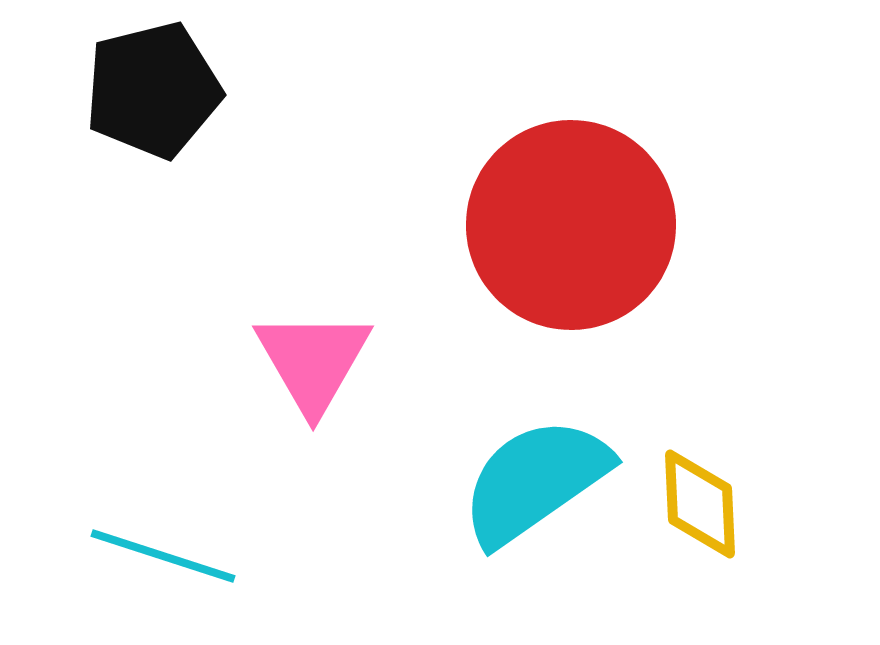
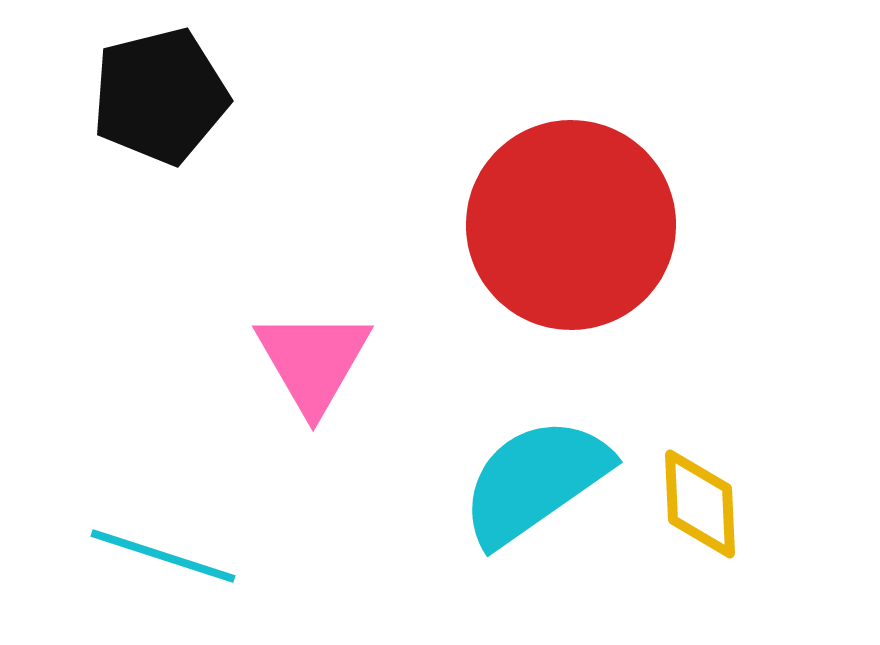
black pentagon: moved 7 px right, 6 px down
